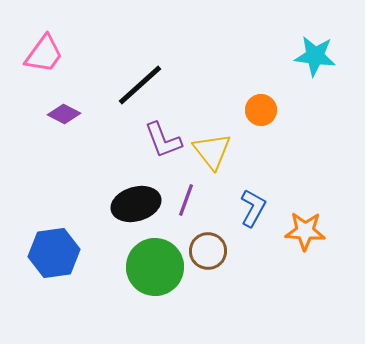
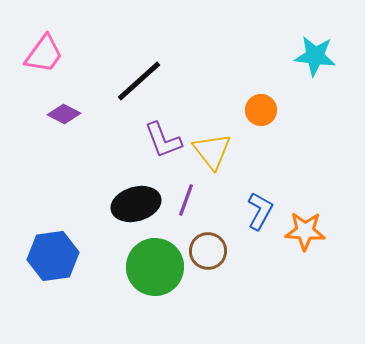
black line: moved 1 px left, 4 px up
blue L-shape: moved 7 px right, 3 px down
blue hexagon: moved 1 px left, 3 px down
